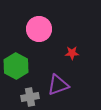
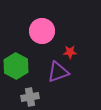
pink circle: moved 3 px right, 2 px down
red star: moved 2 px left, 1 px up
purple triangle: moved 13 px up
